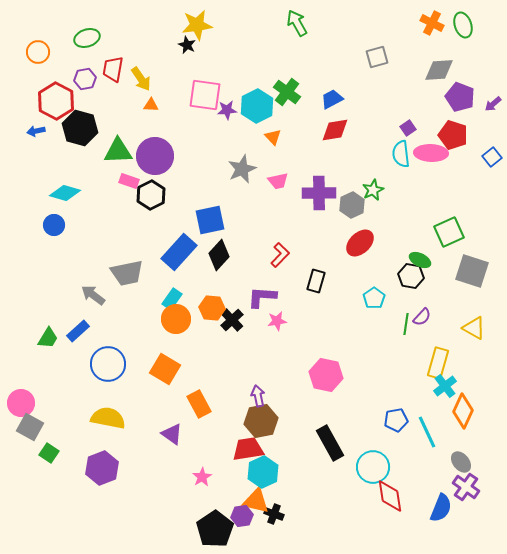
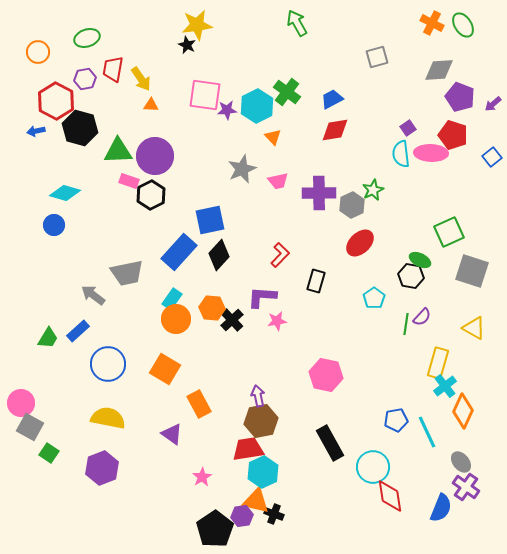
green ellipse at (463, 25): rotated 15 degrees counterclockwise
